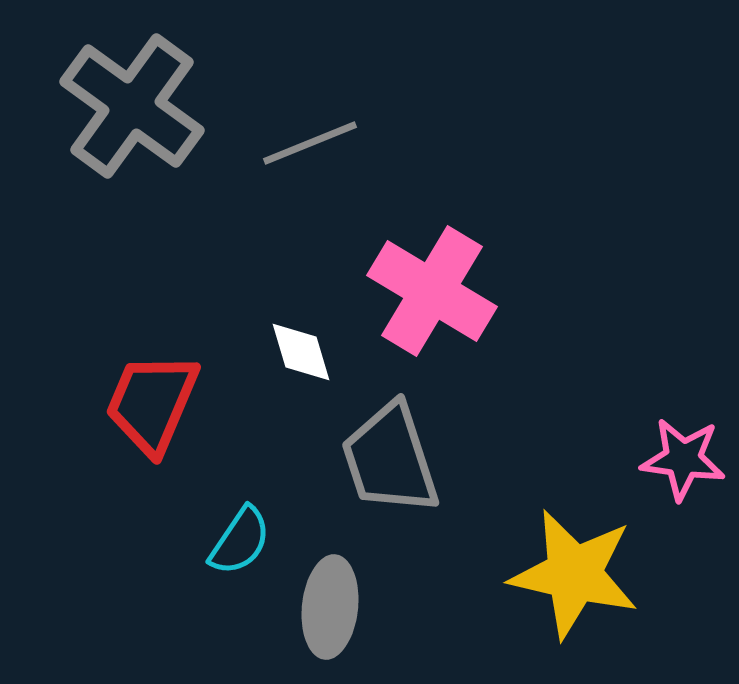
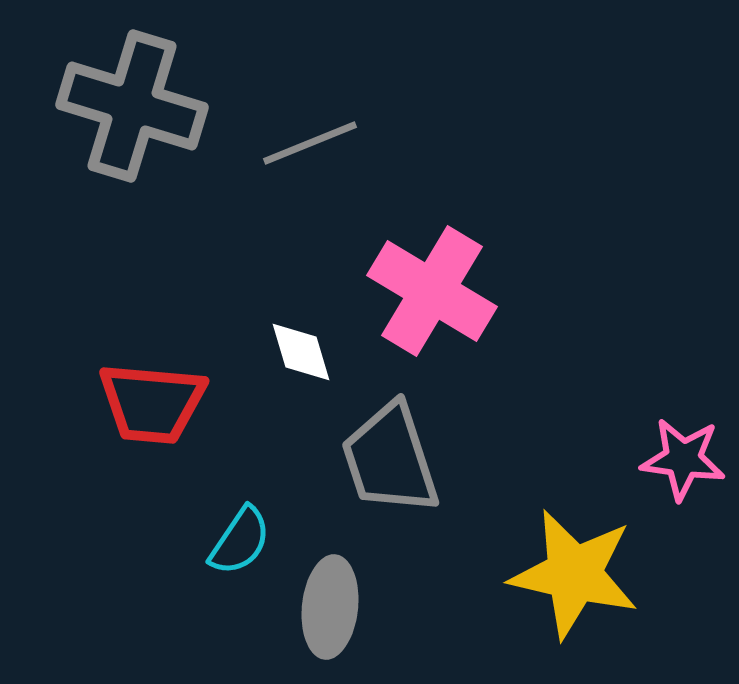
gray cross: rotated 19 degrees counterclockwise
red trapezoid: rotated 108 degrees counterclockwise
